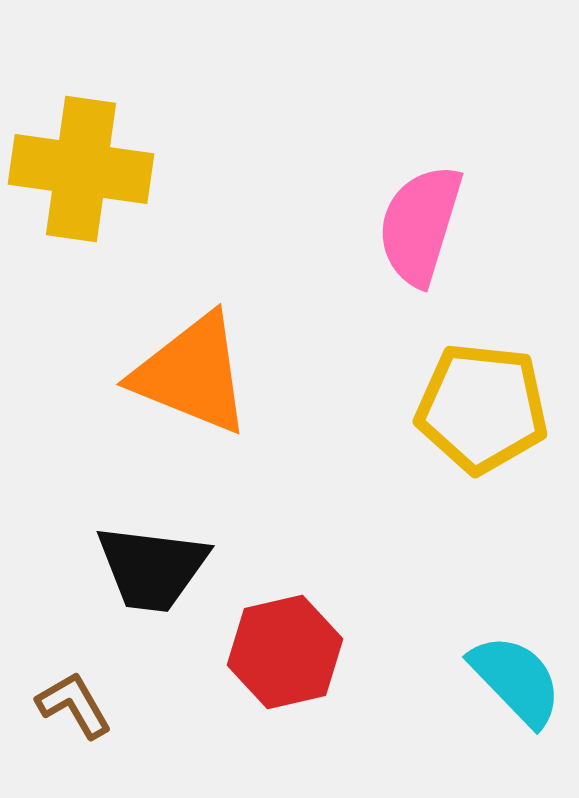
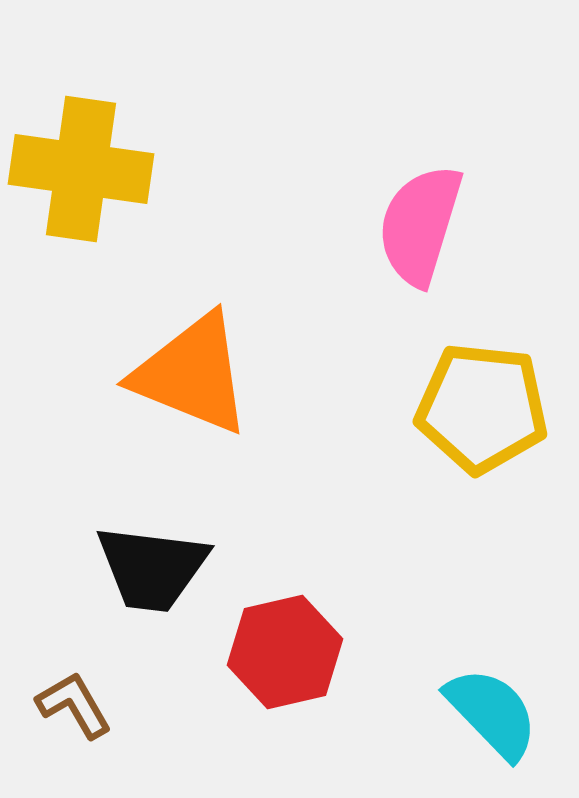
cyan semicircle: moved 24 px left, 33 px down
